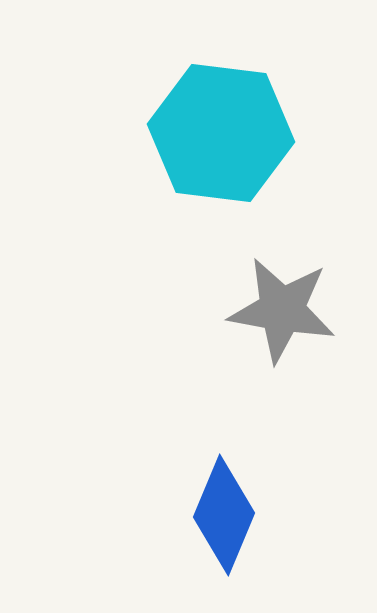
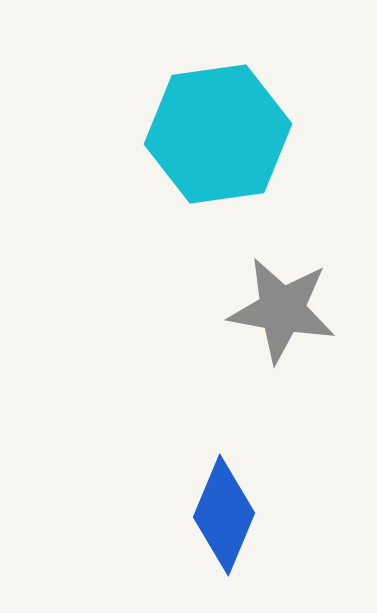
cyan hexagon: moved 3 px left, 1 px down; rotated 15 degrees counterclockwise
